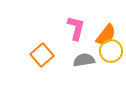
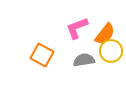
pink L-shape: moved 1 px right; rotated 125 degrees counterclockwise
orange semicircle: moved 1 px left, 1 px up
orange square: rotated 20 degrees counterclockwise
